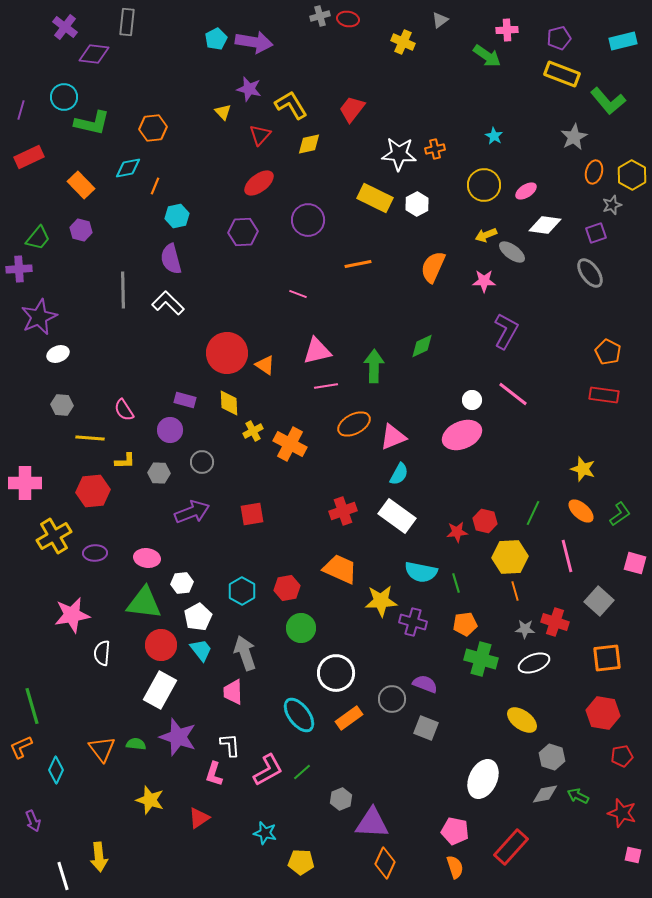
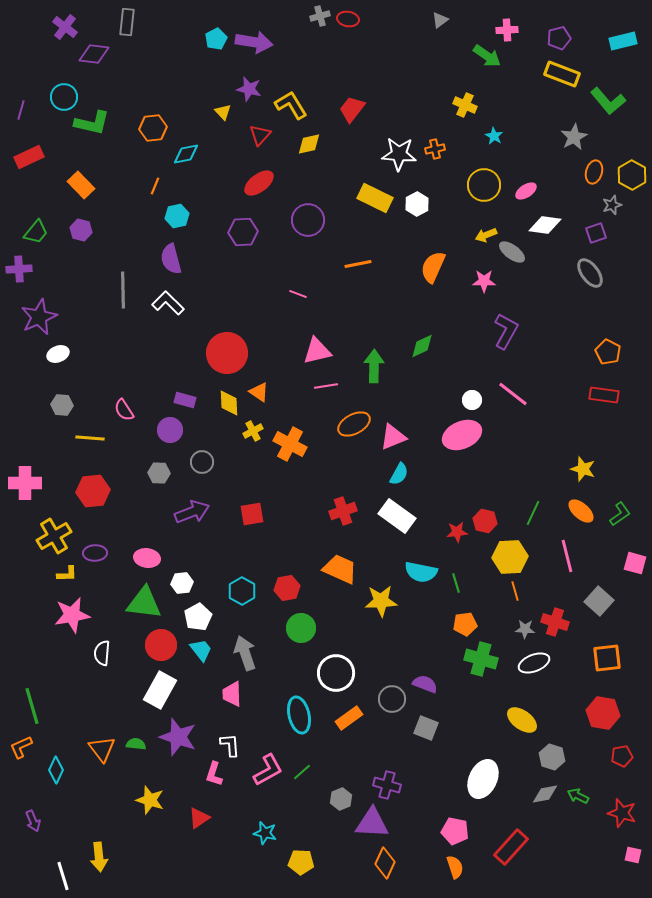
yellow cross at (403, 42): moved 62 px right, 63 px down
cyan diamond at (128, 168): moved 58 px right, 14 px up
green trapezoid at (38, 238): moved 2 px left, 6 px up
orange triangle at (265, 365): moved 6 px left, 27 px down
yellow L-shape at (125, 461): moved 58 px left, 113 px down
purple cross at (413, 622): moved 26 px left, 163 px down
pink trapezoid at (233, 692): moved 1 px left, 2 px down
cyan ellipse at (299, 715): rotated 24 degrees clockwise
